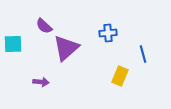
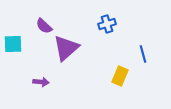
blue cross: moved 1 px left, 9 px up; rotated 12 degrees counterclockwise
